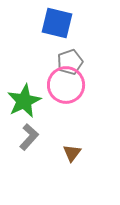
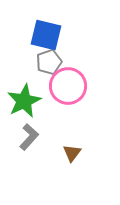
blue square: moved 11 px left, 12 px down
gray pentagon: moved 21 px left
pink circle: moved 2 px right, 1 px down
